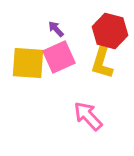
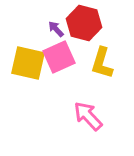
red hexagon: moved 26 px left, 8 px up
yellow square: rotated 9 degrees clockwise
